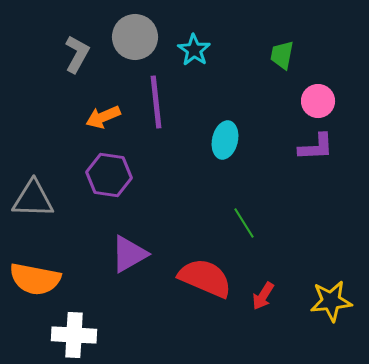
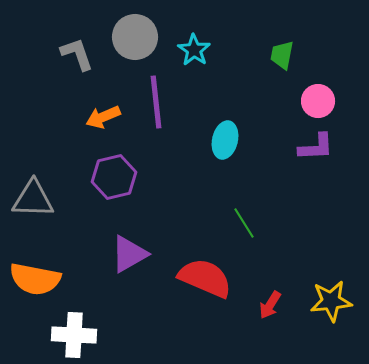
gray L-shape: rotated 48 degrees counterclockwise
purple hexagon: moved 5 px right, 2 px down; rotated 21 degrees counterclockwise
red arrow: moved 7 px right, 9 px down
